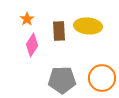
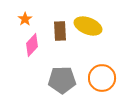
orange star: moved 2 px left
yellow ellipse: rotated 16 degrees clockwise
brown rectangle: moved 1 px right
pink diamond: rotated 10 degrees clockwise
